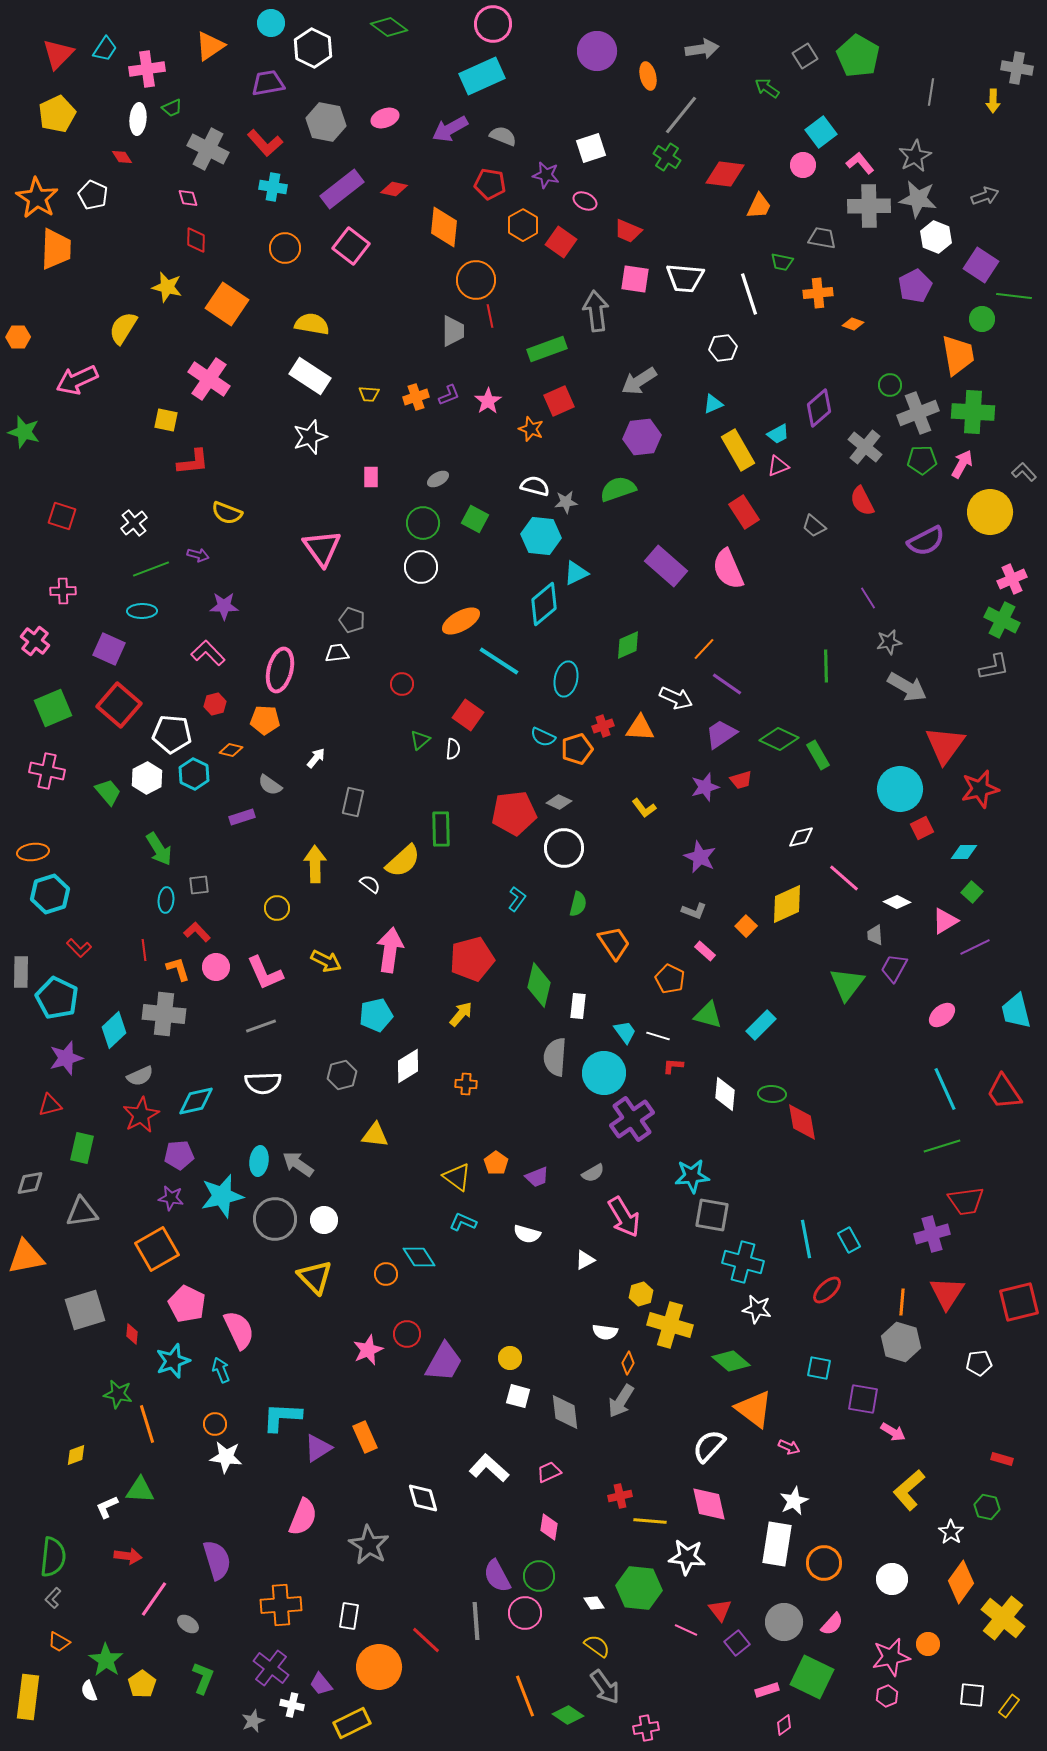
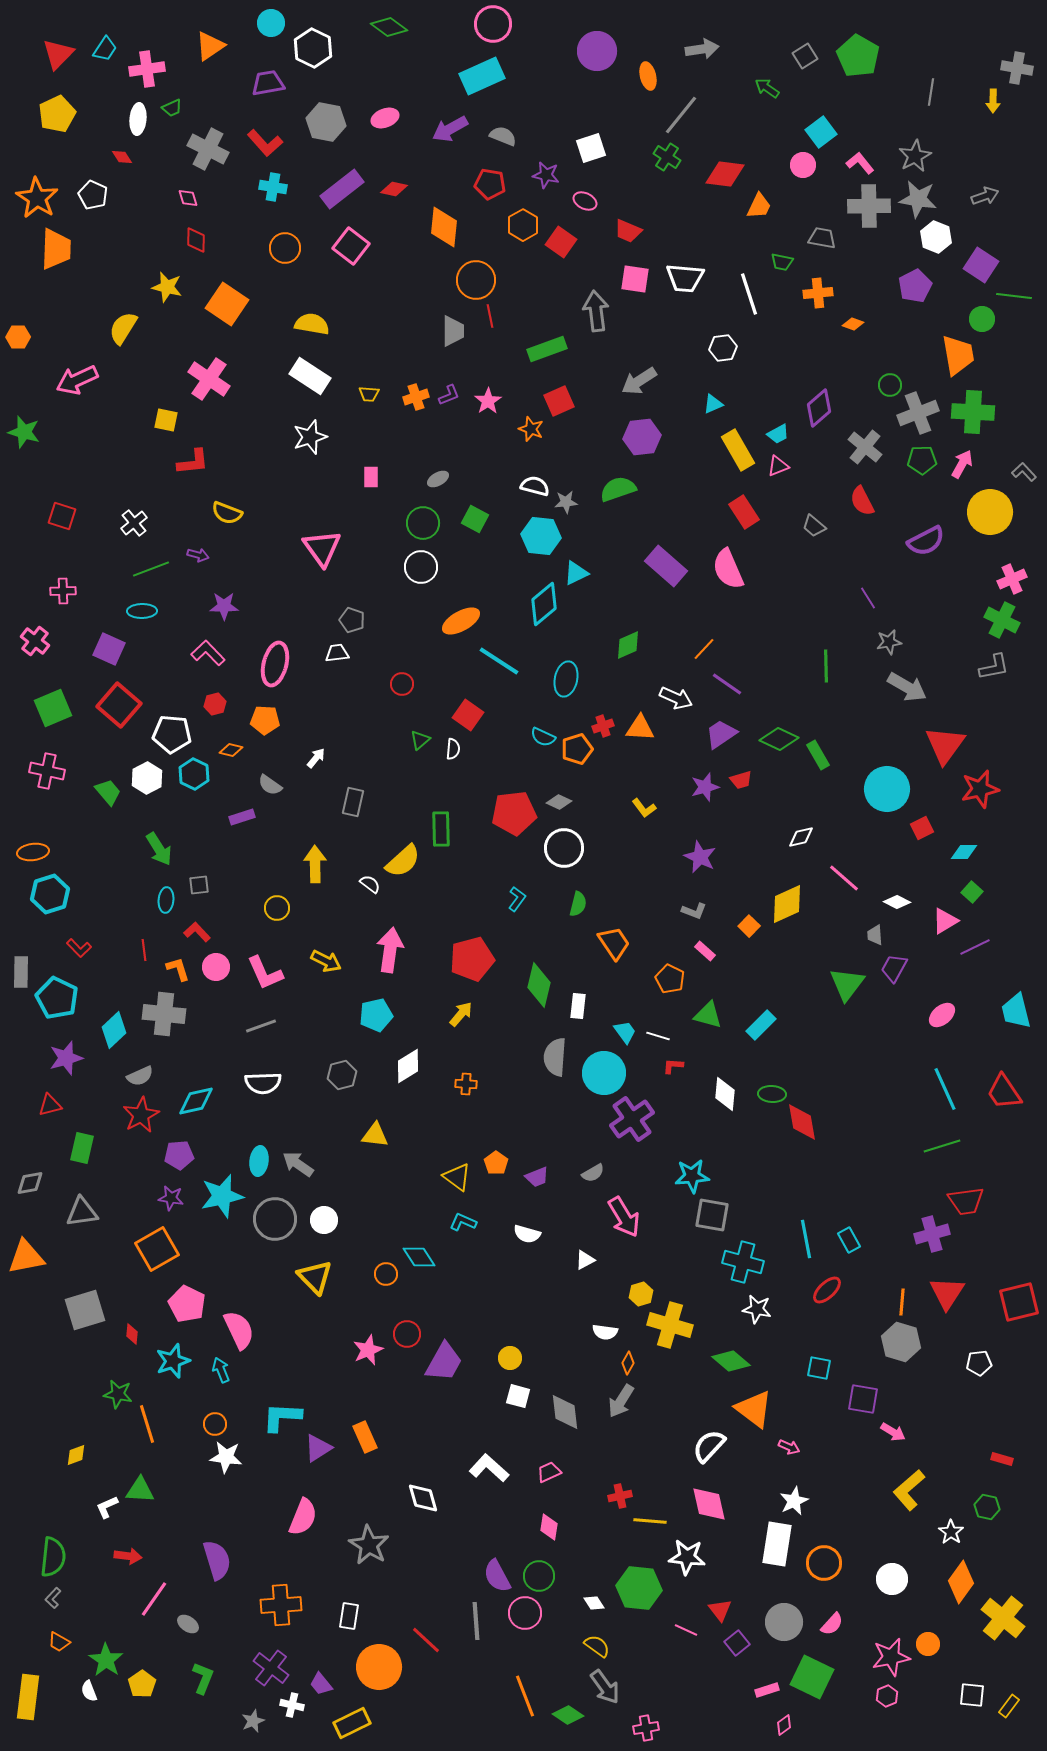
pink ellipse at (280, 670): moved 5 px left, 6 px up
cyan circle at (900, 789): moved 13 px left
orange square at (746, 926): moved 3 px right
